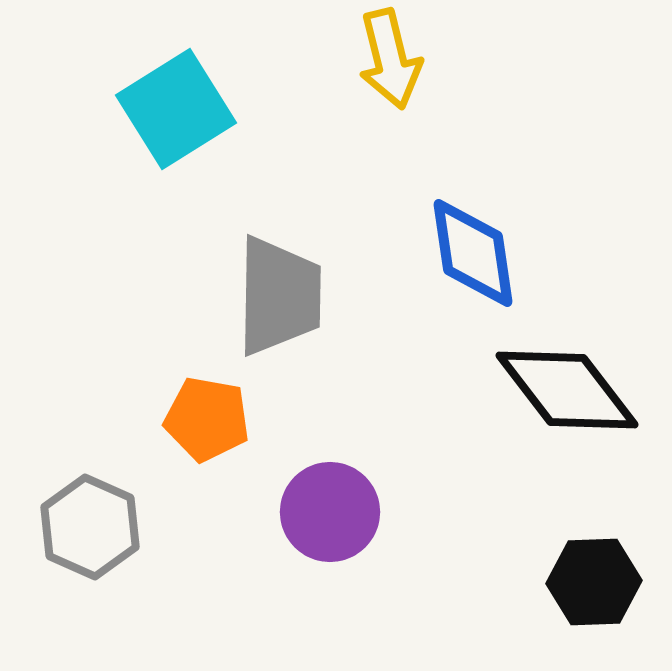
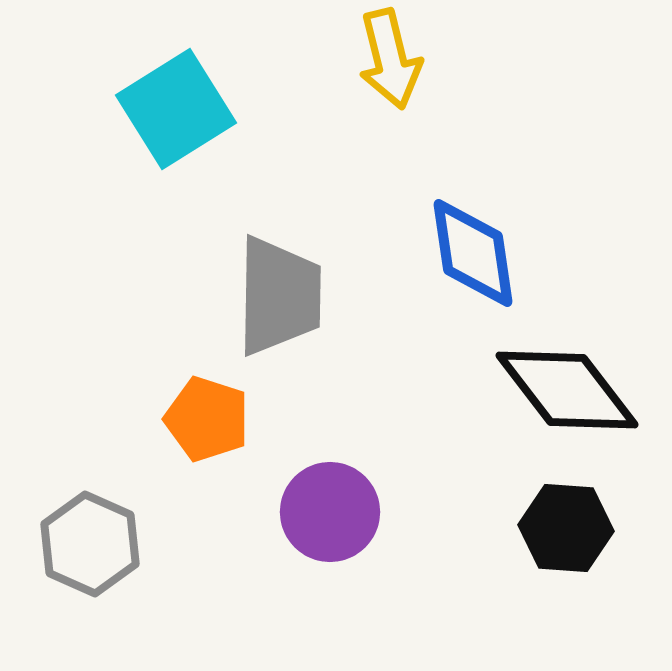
orange pentagon: rotated 8 degrees clockwise
gray hexagon: moved 17 px down
black hexagon: moved 28 px left, 54 px up; rotated 6 degrees clockwise
